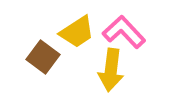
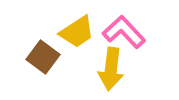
yellow arrow: moved 1 px up
